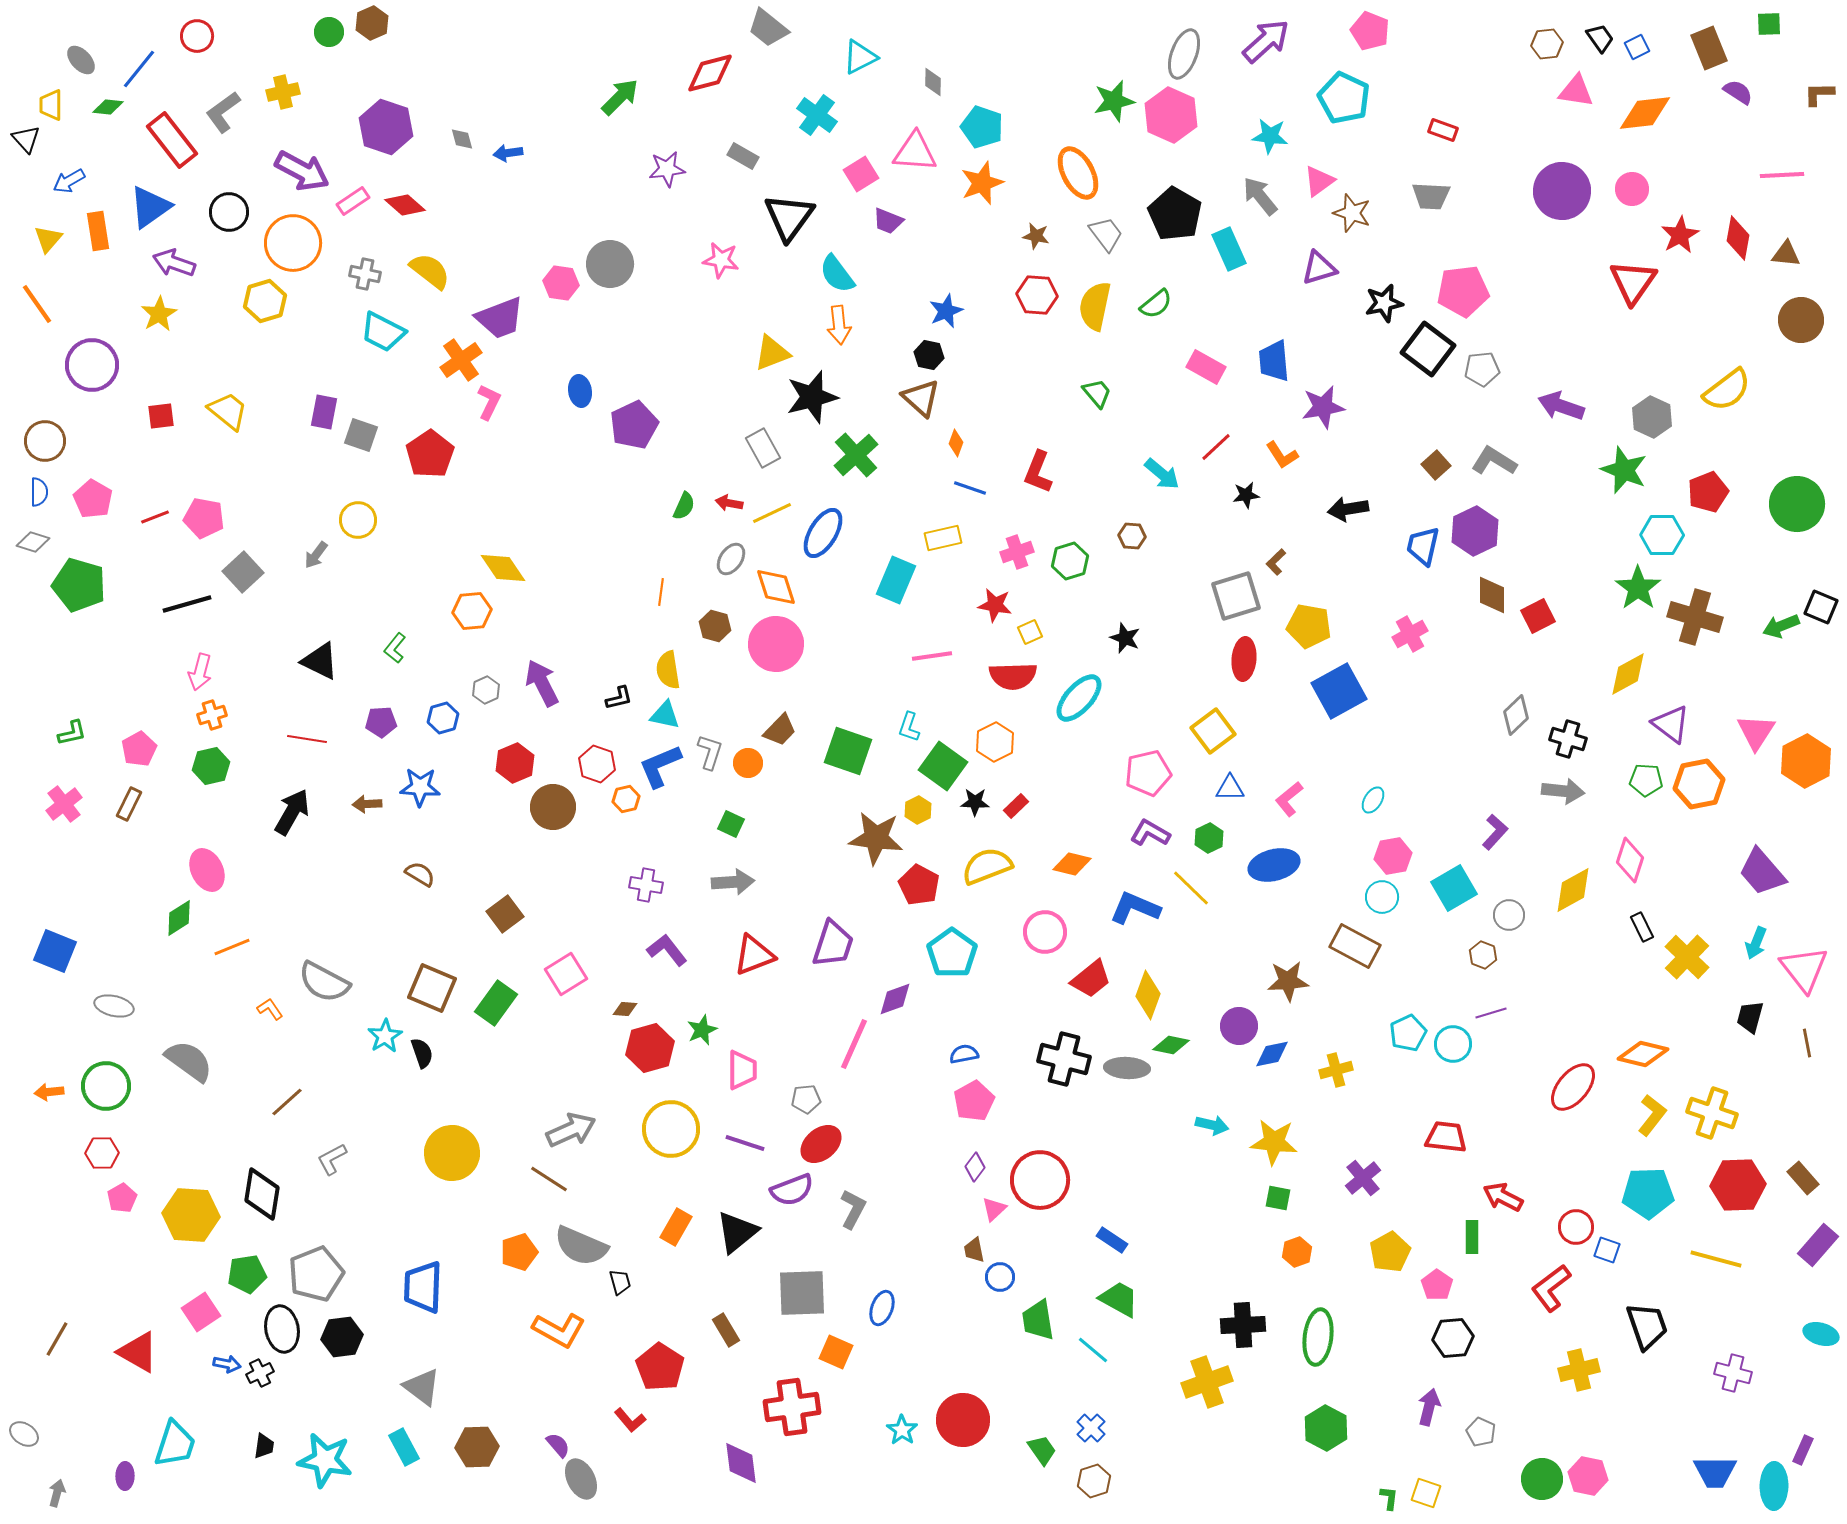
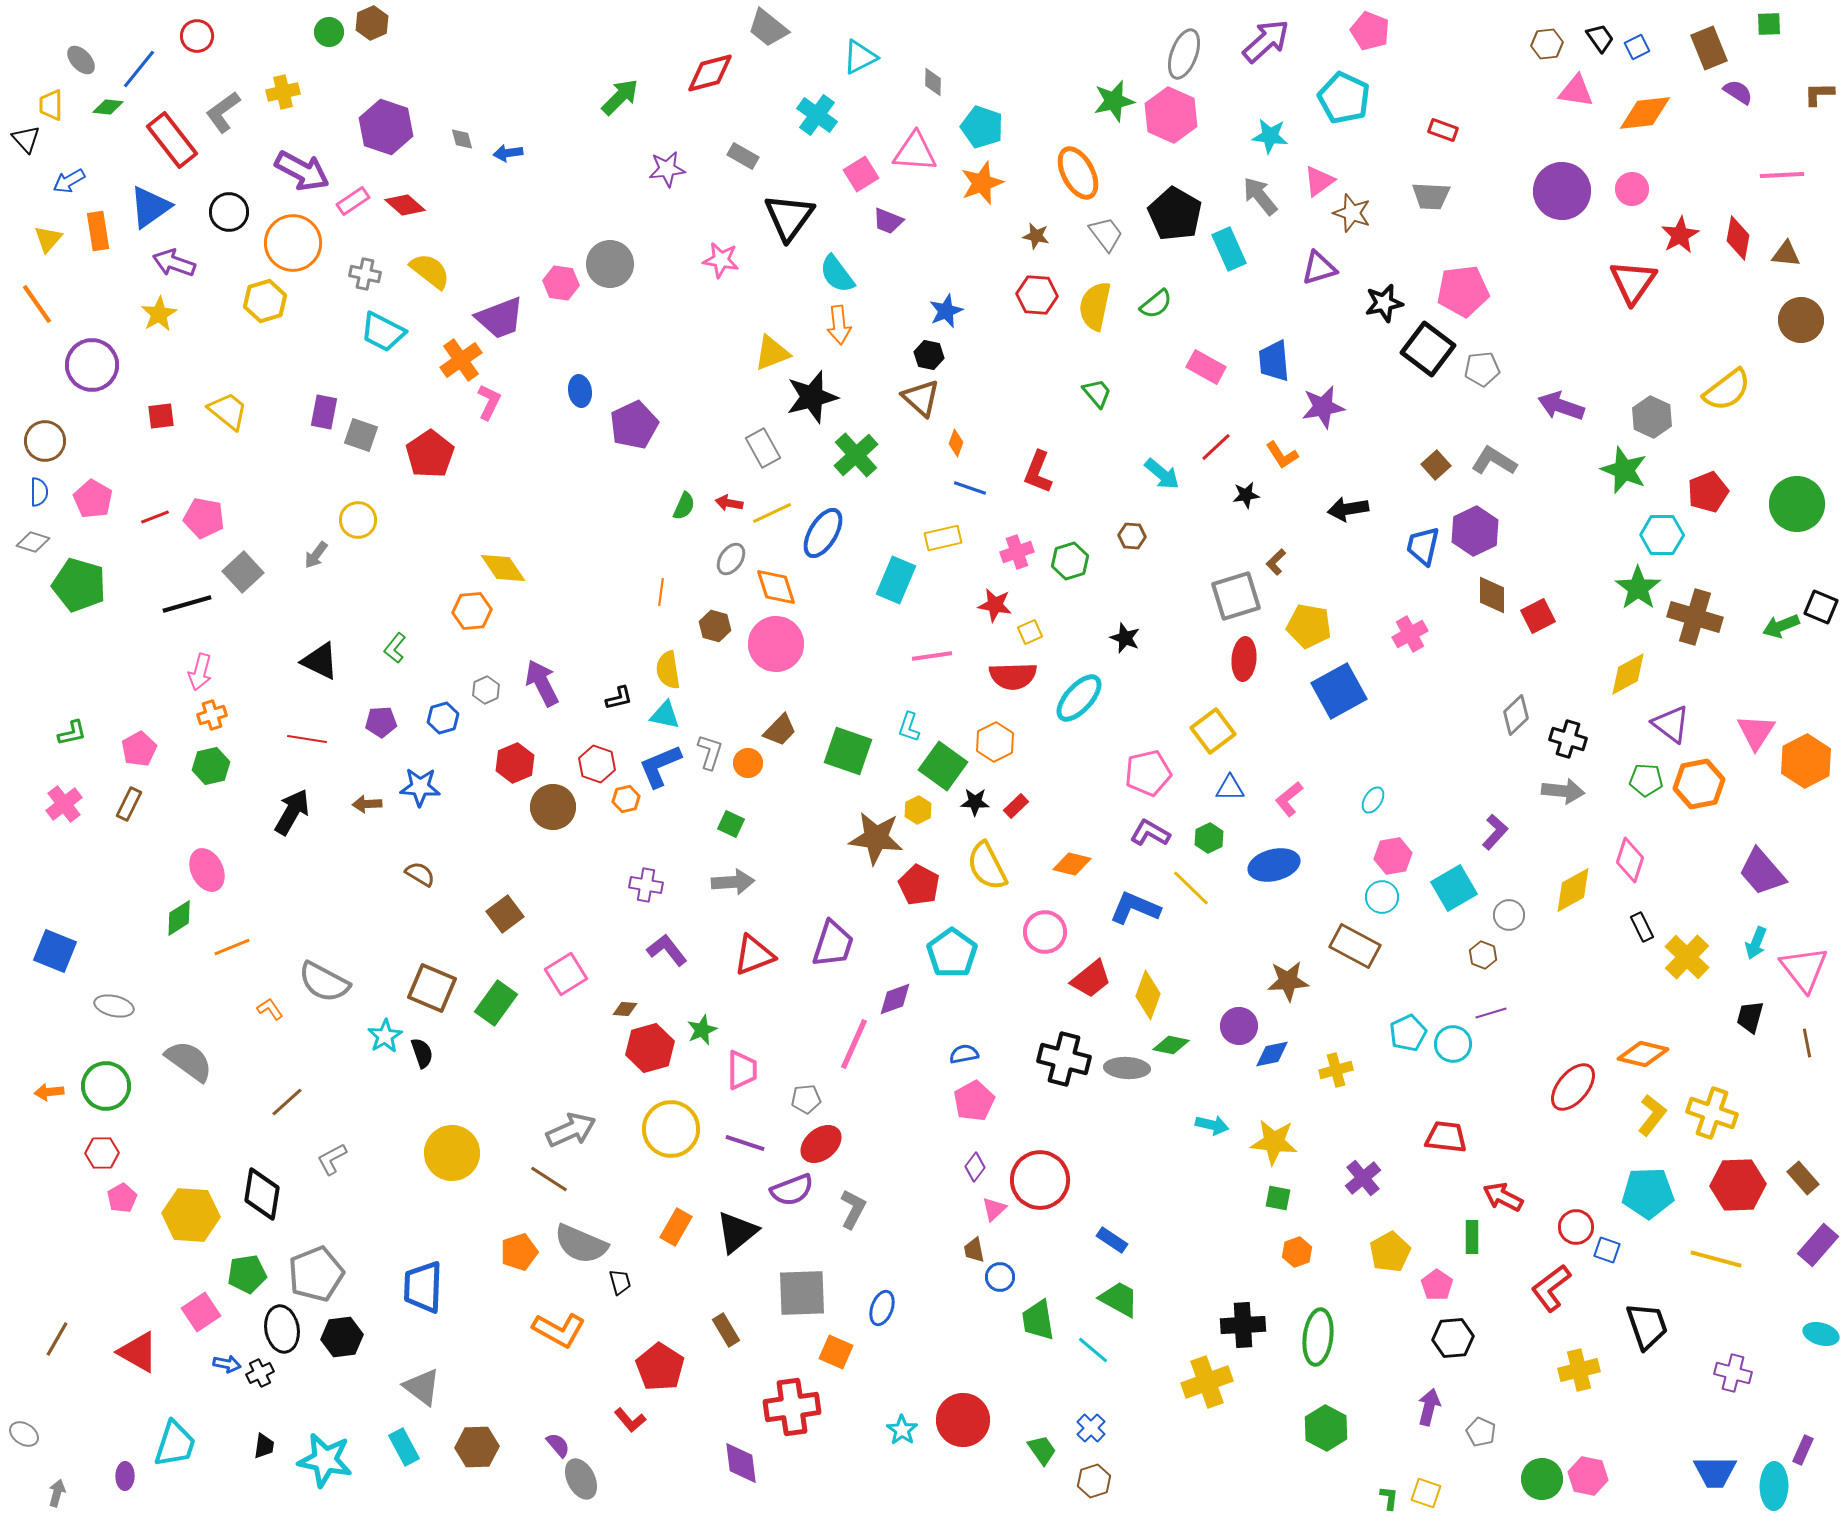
yellow semicircle at (987, 866): rotated 96 degrees counterclockwise
gray semicircle at (581, 1246): moved 2 px up
